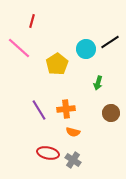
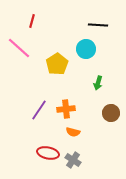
black line: moved 12 px left, 17 px up; rotated 36 degrees clockwise
purple line: rotated 65 degrees clockwise
